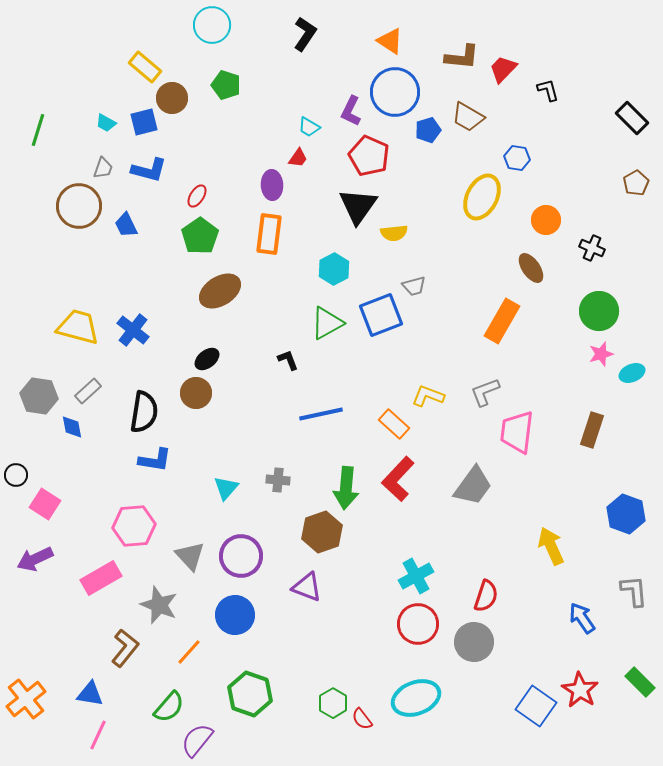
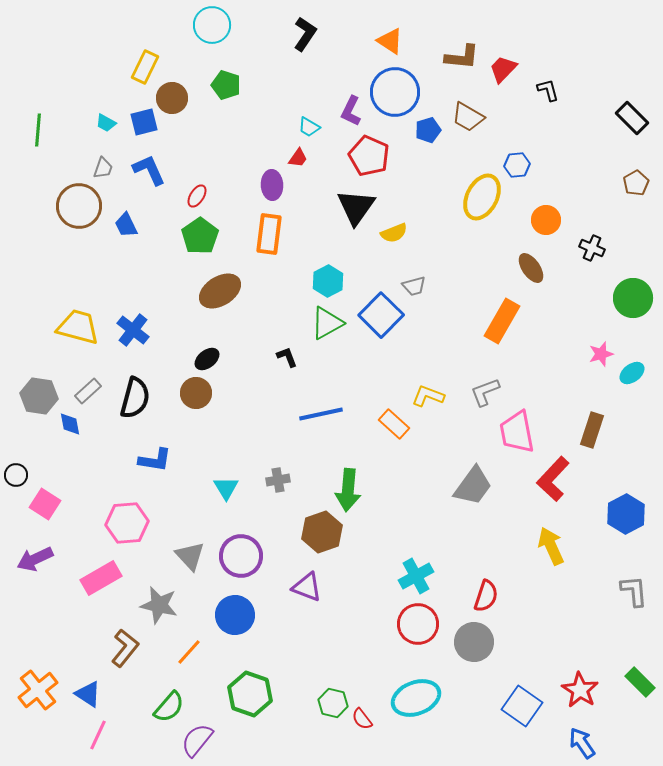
yellow rectangle at (145, 67): rotated 76 degrees clockwise
green line at (38, 130): rotated 12 degrees counterclockwise
blue hexagon at (517, 158): moved 7 px down; rotated 15 degrees counterclockwise
blue L-shape at (149, 170): rotated 129 degrees counterclockwise
black triangle at (358, 206): moved 2 px left, 1 px down
yellow semicircle at (394, 233): rotated 16 degrees counterclockwise
cyan hexagon at (334, 269): moved 6 px left, 12 px down
green circle at (599, 311): moved 34 px right, 13 px up
blue square at (381, 315): rotated 24 degrees counterclockwise
black L-shape at (288, 360): moved 1 px left, 3 px up
cyan ellipse at (632, 373): rotated 15 degrees counterclockwise
black semicircle at (144, 412): moved 9 px left, 14 px up; rotated 6 degrees clockwise
blue diamond at (72, 427): moved 2 px left, 3 px up
pink trapezoid at (517, 432): rotated 18 degrees counterclockwise
red L-shape at (398, 479): moved 155 px right
gray cross at (278, 480): rotated 15 degrees counterclockwise
cyan triangle at (226, 488): rotated 12 degrees counterclockwise
green arrow at (346, 488): moved 2 px right, 2 px down
blue hexagon at (626, 514): rotated 12 degrees clockwise
pink hexagon at (134, 526): moved 7 px left, 3 px up
gray star at (159, 605): rotated 9 degrees counterclockwise
blue arrow at (582, 618): moved 125 px down
blue triangle at (90, 694): moved 2 px left; rotated 24 degrees clockwise
orange cross at (26, 699): moved 12 px right, 9 px up
green hexagon at (333, 703): rotated 16 degrees counterclockwise
blue square at (536, 706): moved 14 px left
